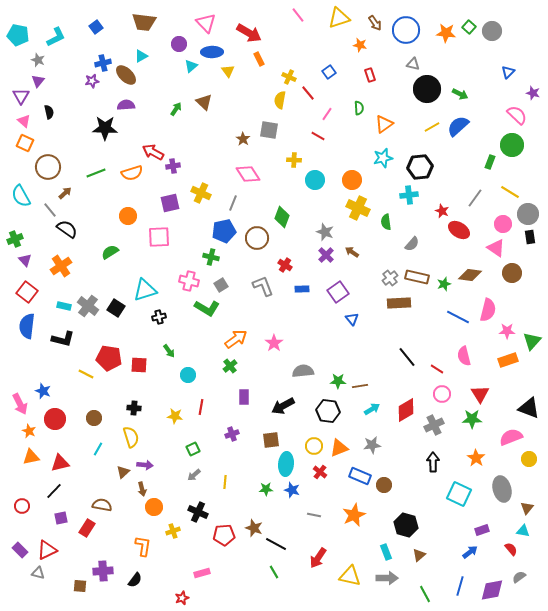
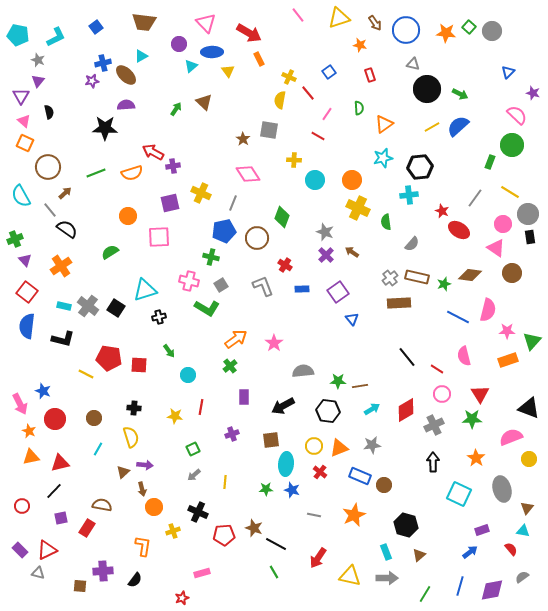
gray semicircle at (519, 577): moved 3 px right
green line at (425, 594): rotated 60 degrees clockwise
